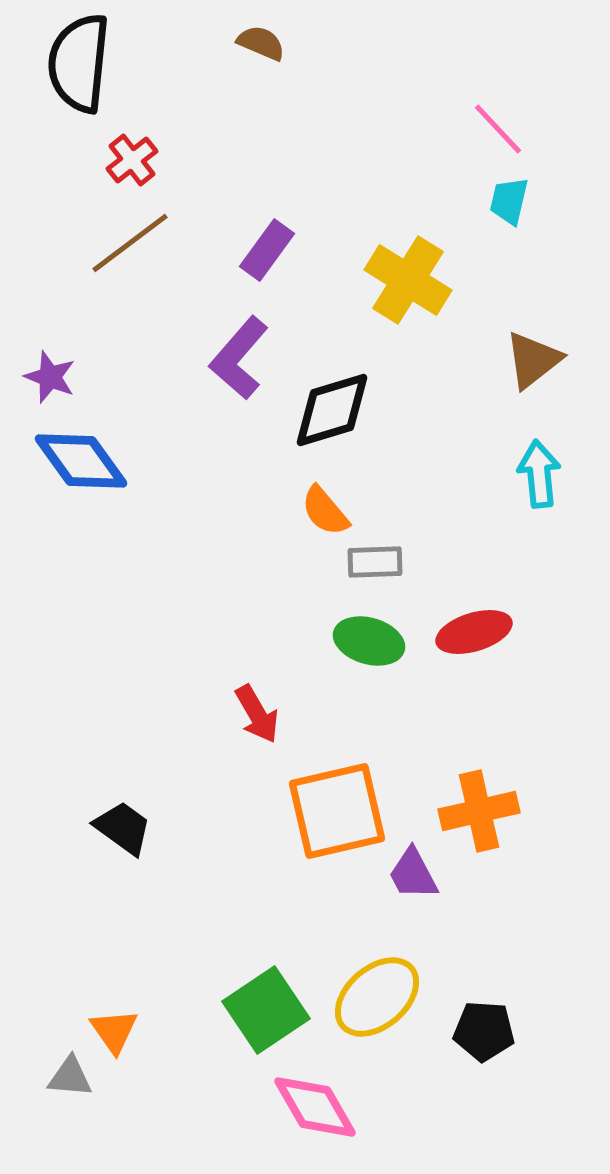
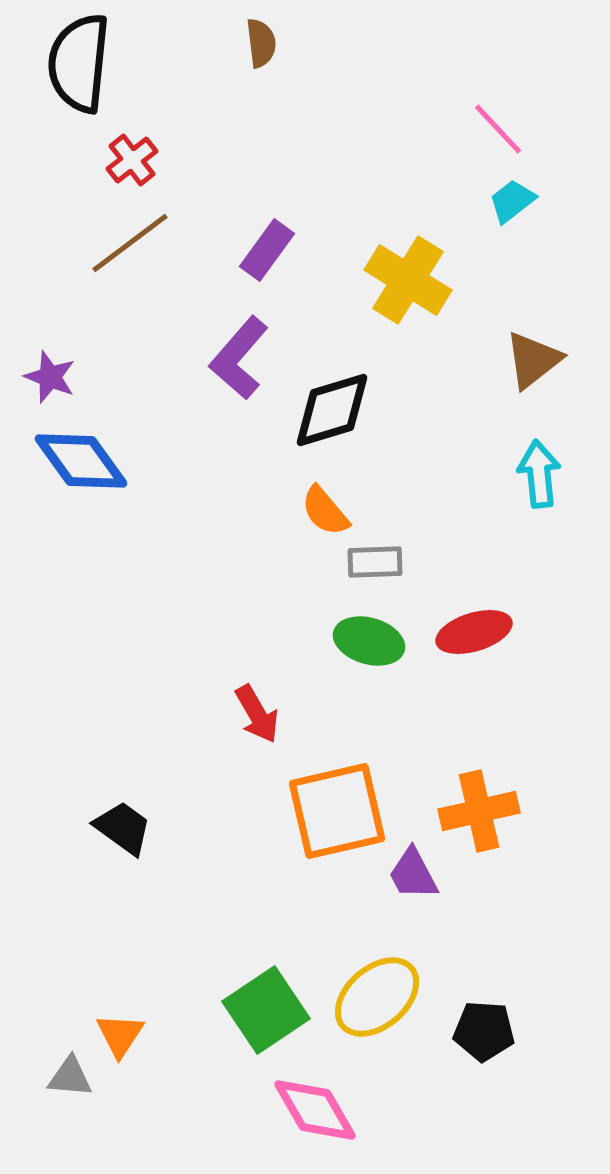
brown semicircle: rotated 60 degrees clockwise
cyan trapezoid: moved 3 px right; rotated 39 degrees clockwise
orange triangle: moved 6 px right, 4 px down; rotated 8 degrees clockwise
pink diamond: moved 3 px down
